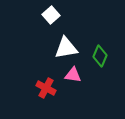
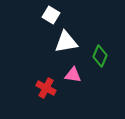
white square: rotated 18 degrees counterclockwise
white triangle: moved 6 px up
